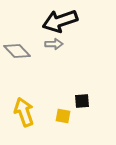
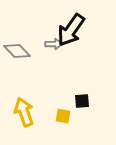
black arrow: moved 11 px right, 9 px down; rotated 36 degrees counterclockwise
